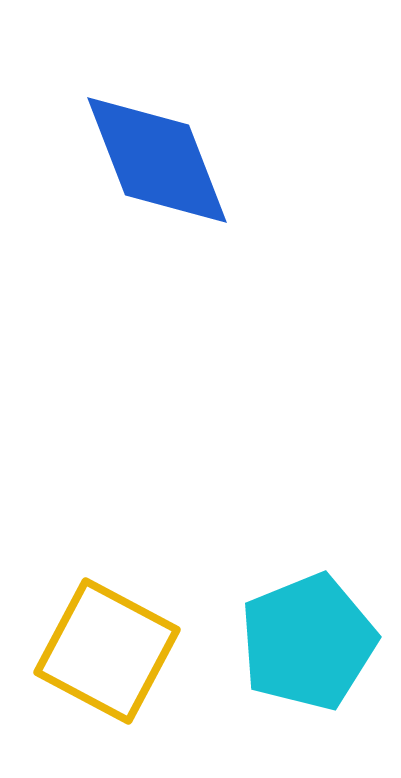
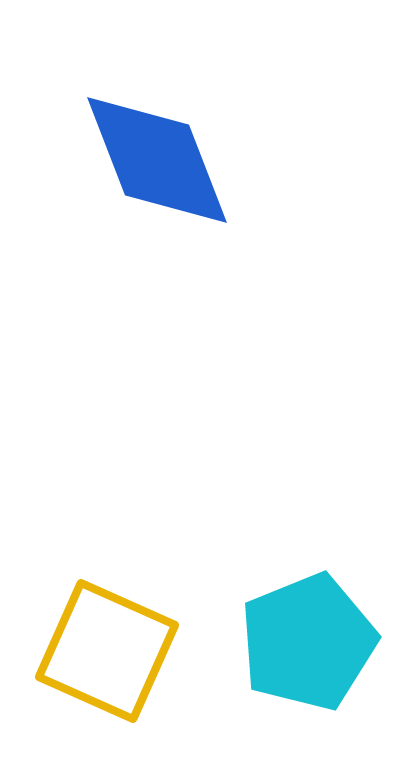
yellow square: rotated 4 degrees counterclockwise
